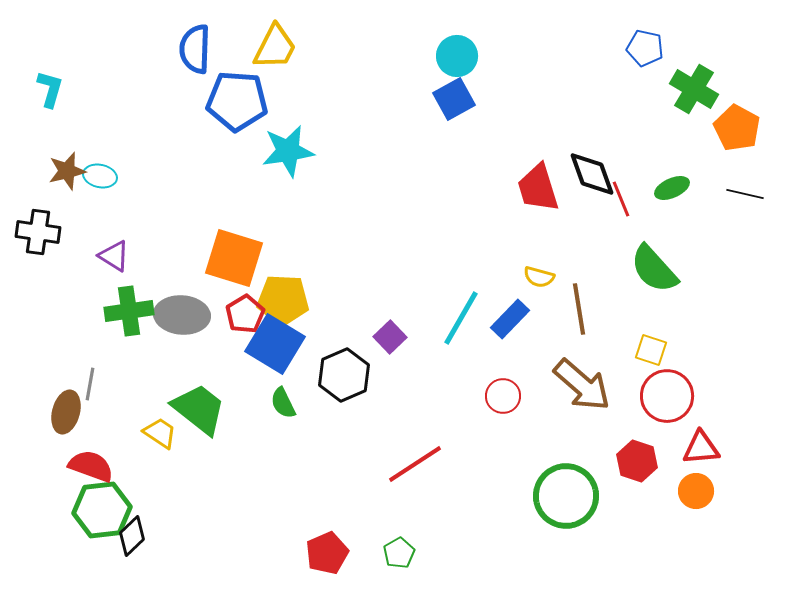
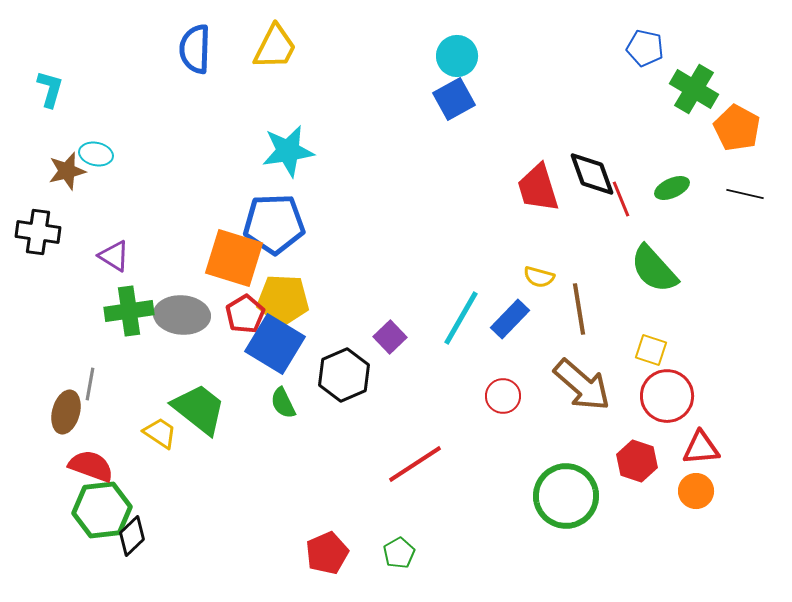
blue pentagon at (237, 101): moved 37 px right, 123 px down; rotated 6 degrees counterclockwise
cyan ellipse at (100, 176): moved 4 px left, 22 px up
